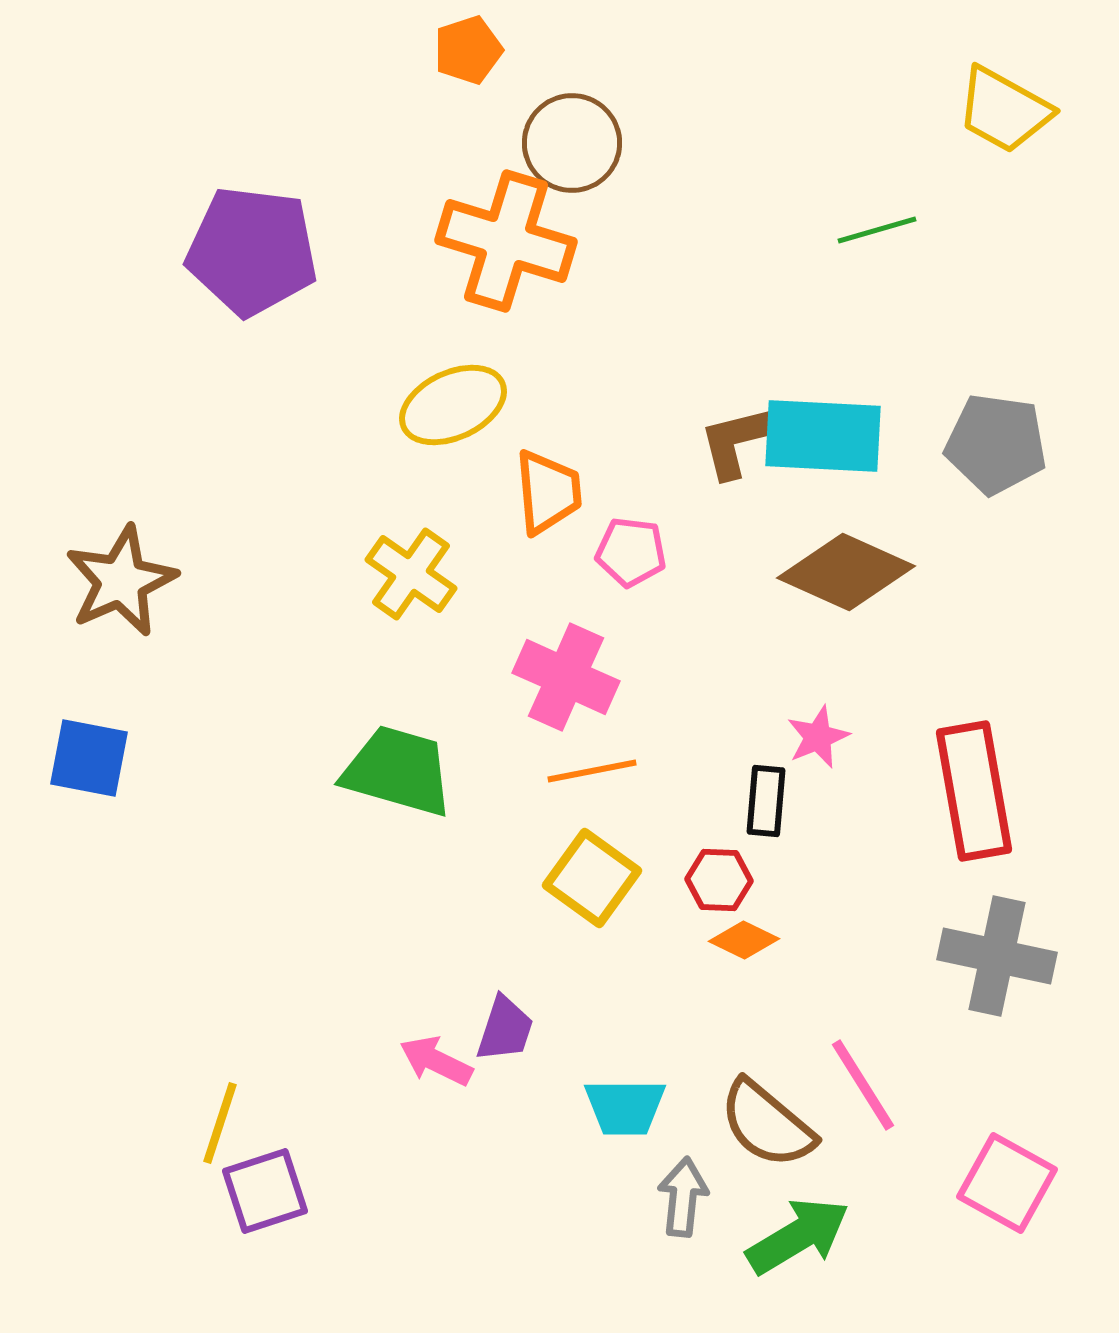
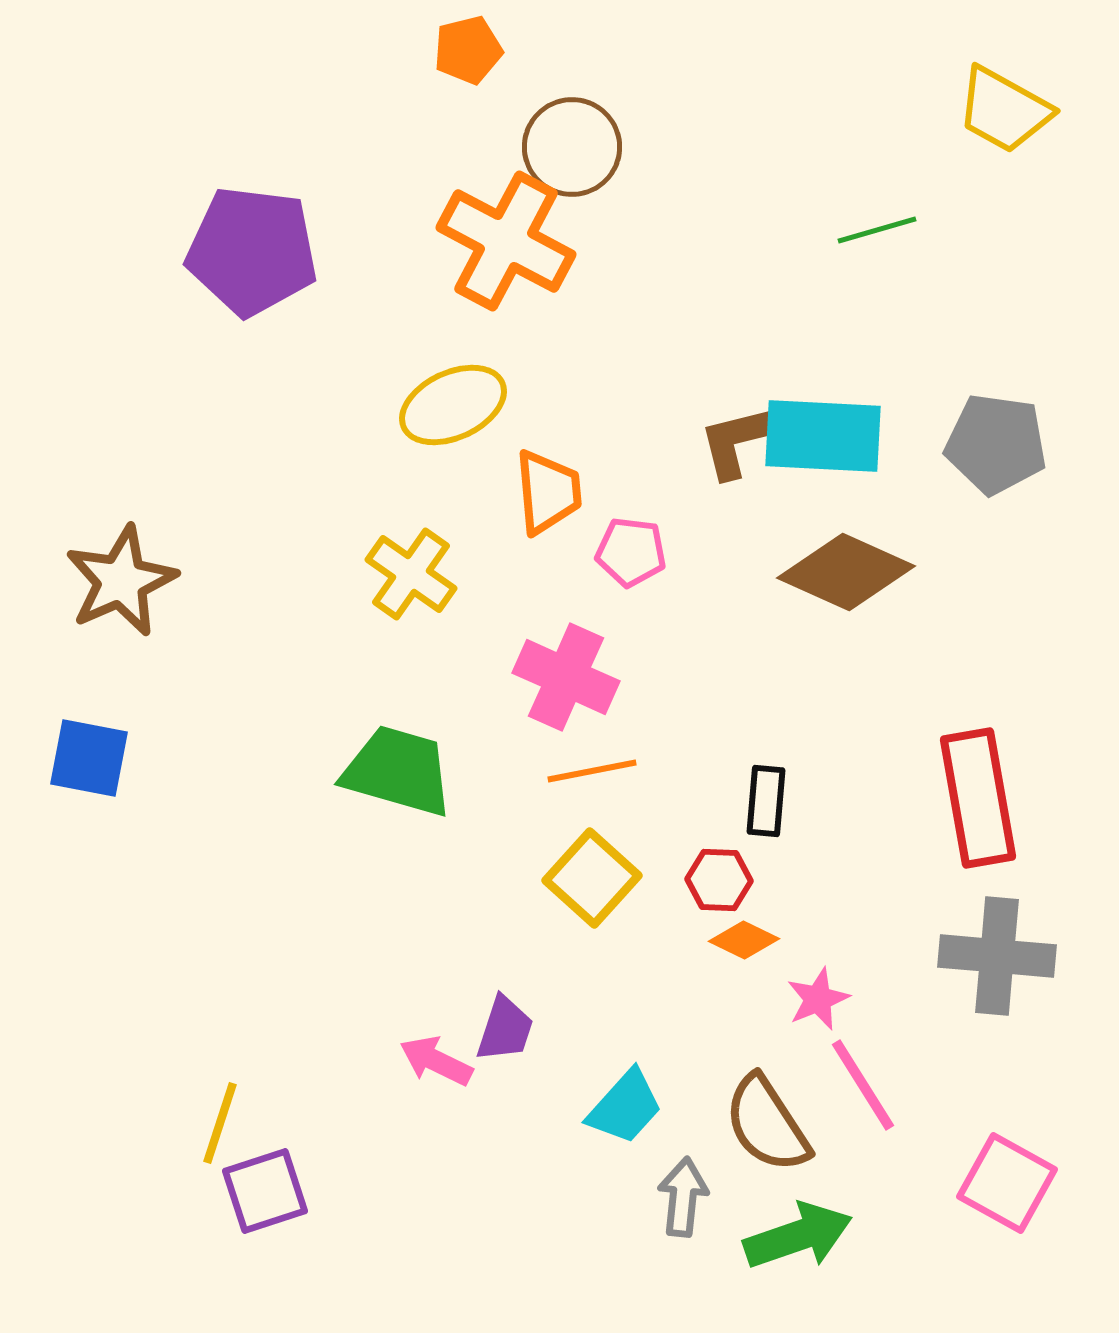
orange pentagon: rotated 4 degrees clockwise
brown circle: moved 4 px down
orange cross: rotated 11 degrees clockwise
pink star: moved 262 px down
red rectangle: moved 4 px right, 7 px down
yellow square: rotated 6 degrees clockwise
gray cross: rotated 7 degrees counterclockwise
cyan trapezoid: rotated 48 degrees counterclockwise
brown semicircle: rotated 17 degrees clockwise
green arrow: rotated 12 degrees clockwise
